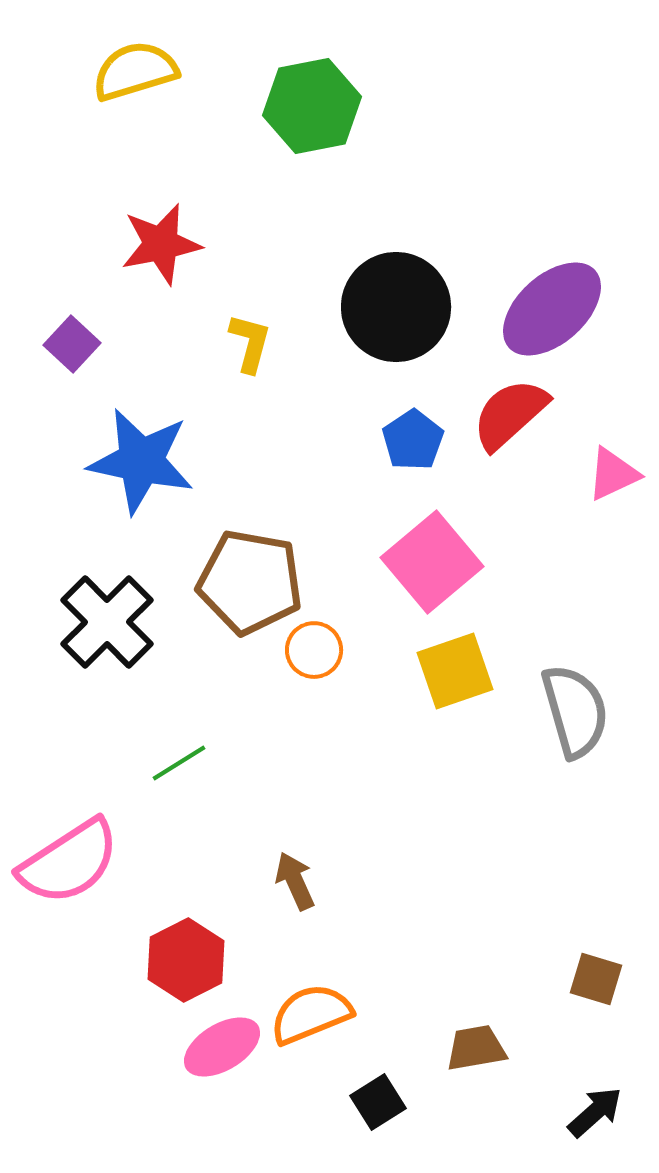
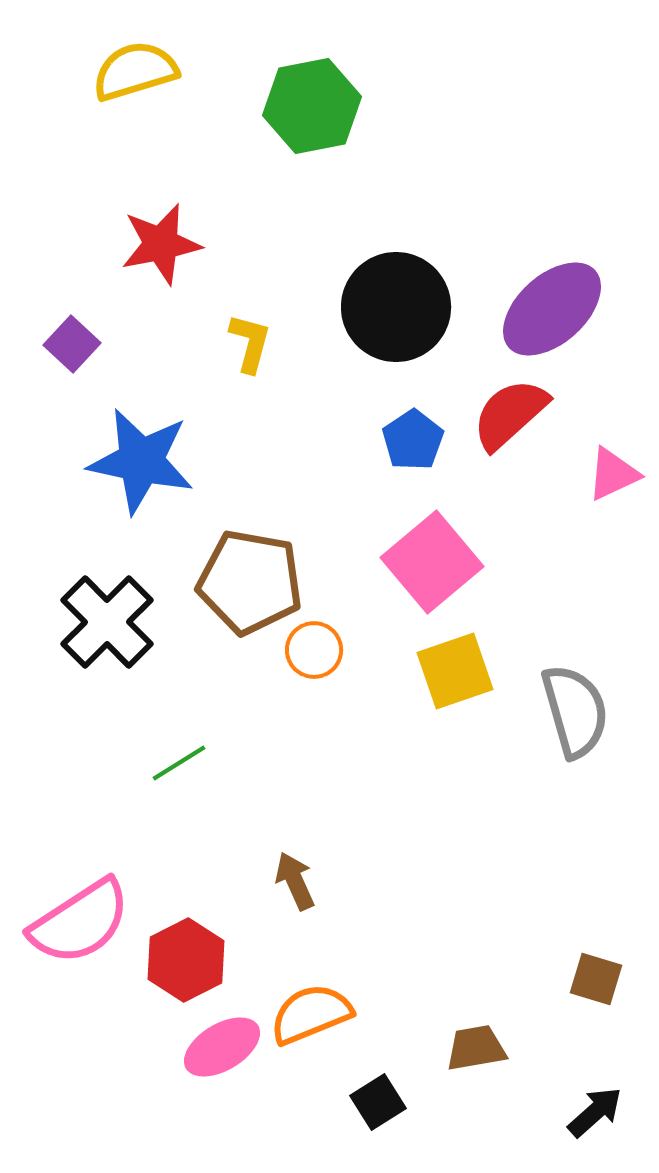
pink semicircle: moved 11 px right, 60 px down
